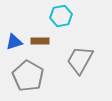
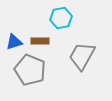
cyan hexagon: moved 2 px down
gray trapezoid: moved 2 px right, 4 px up
gray pentagon: moved 2 px right, 6 px up; rotated 8 degrees counterclockwise
